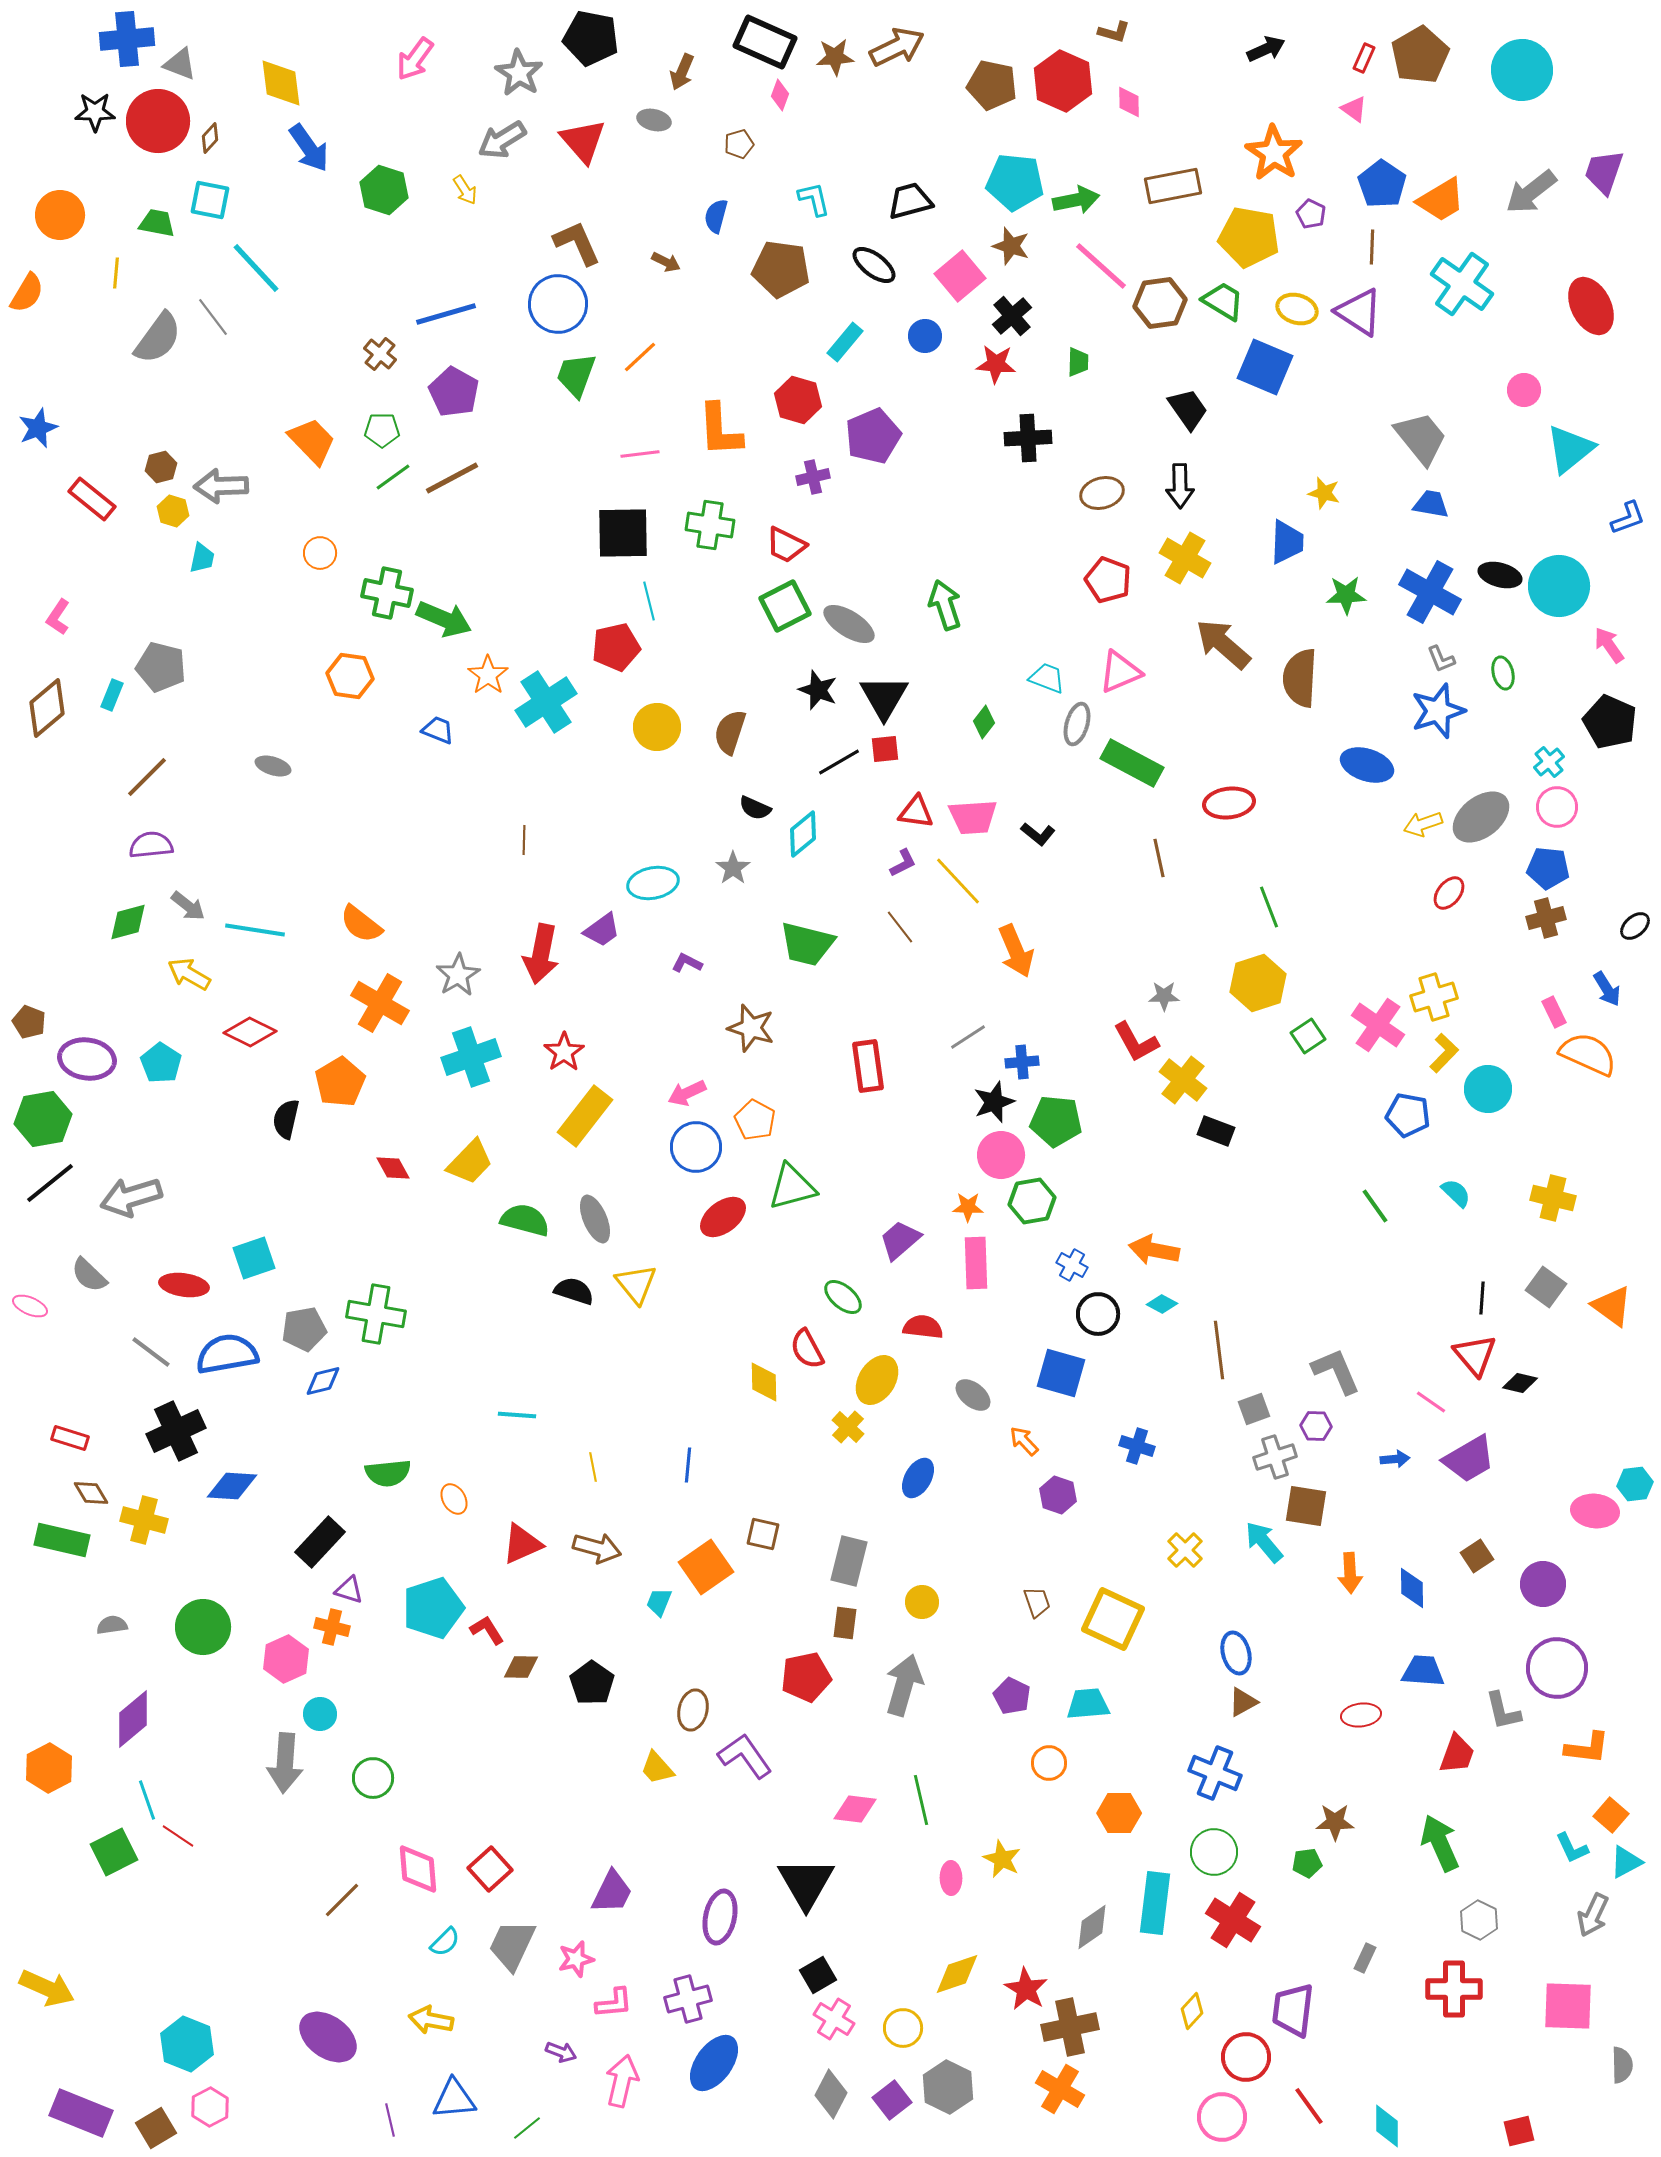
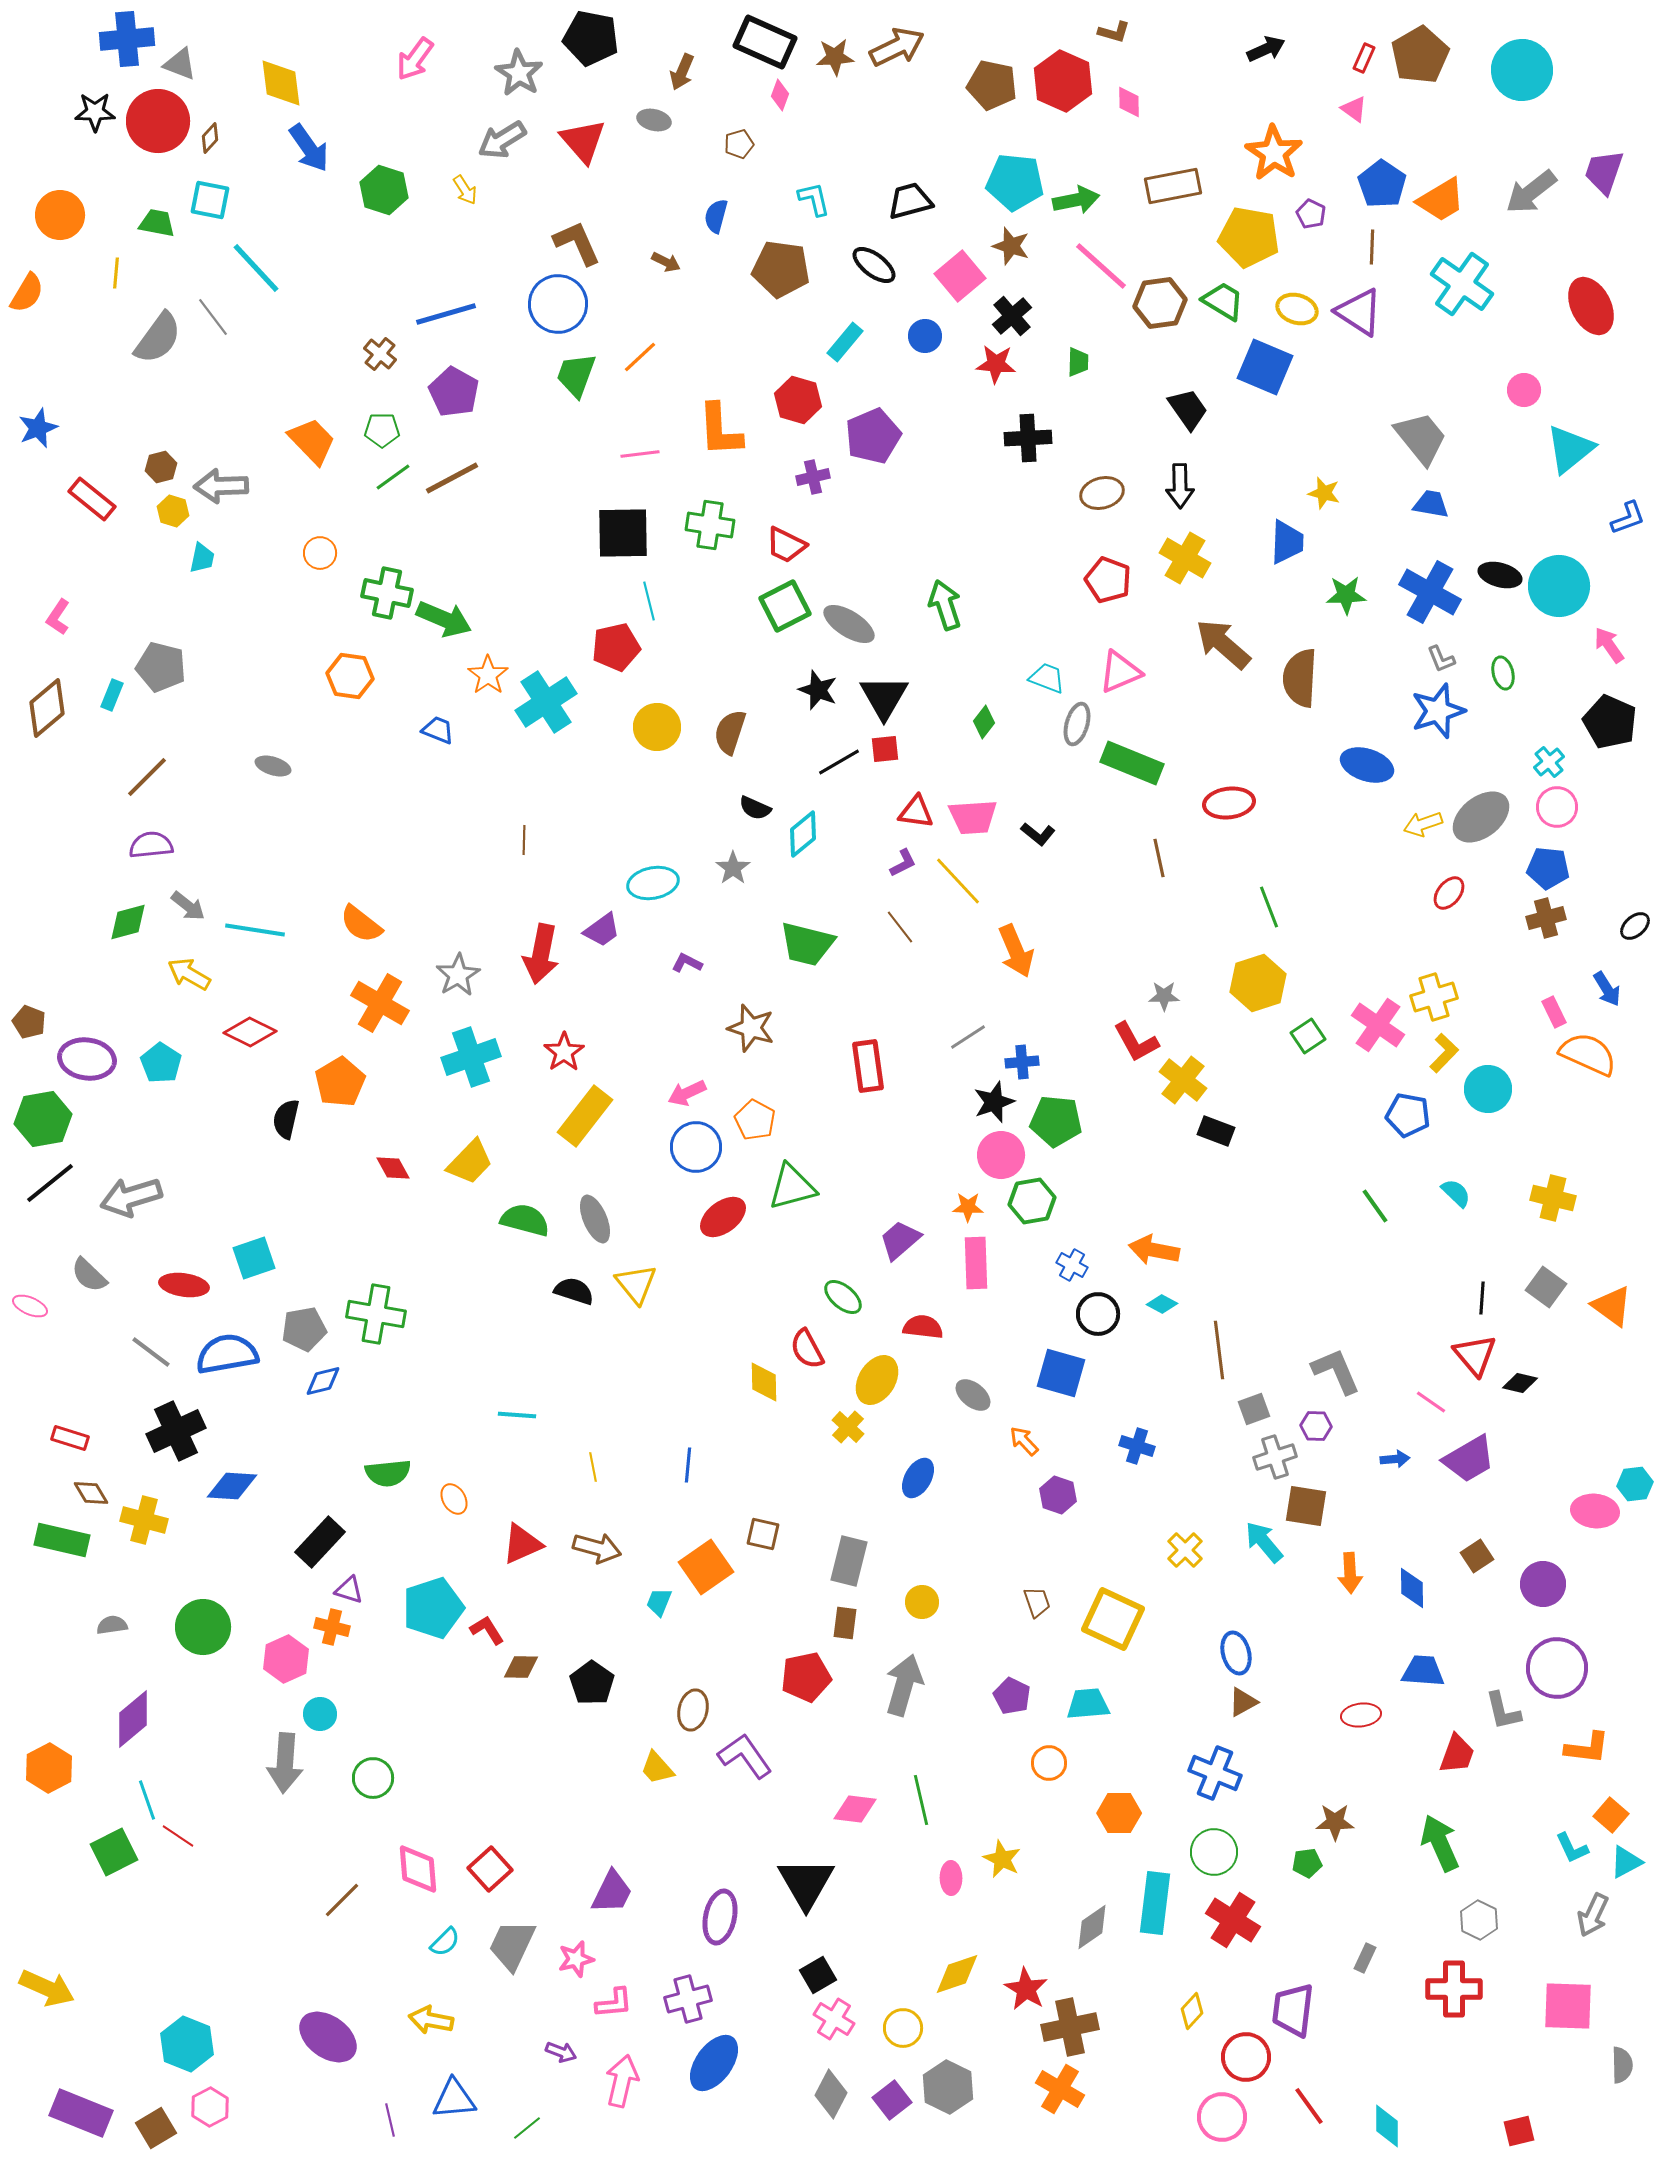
green rectangle at (1132, 763): rotated 6 degrees counterclockwise
